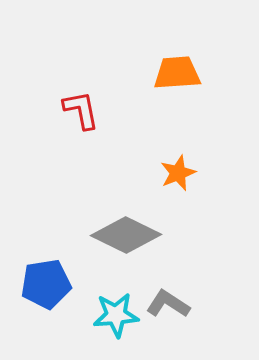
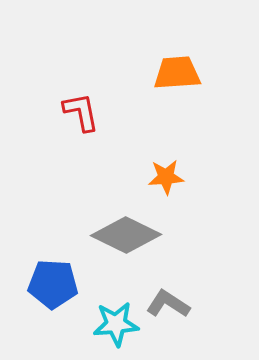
red L-shape: moved 2 px down
orange star: moved 12 px left, 4 px down; rotated 18 degrees clockwise
blue pentagon: moved 7 px right; rotated 12 degrees clockwise
cyan star: moved 9 px down
